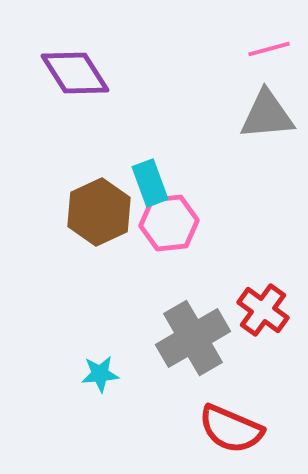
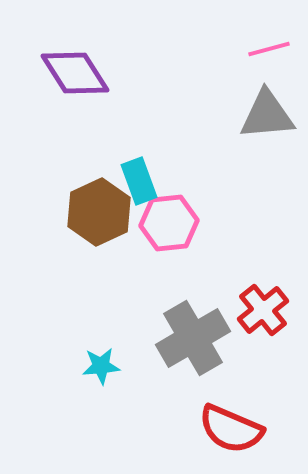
cyan rectangle: moved 11 px left, 2 px up
red cross: rotated 15 degrees clockwise
cyan star: moved 1 px right, 8 px up
